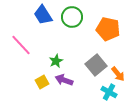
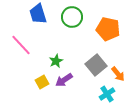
blue trapezoid: moved 5 px left, 1 px up; rotated 15 degrees clockwise
purple arrow: rotated 54 degrees counterclockwise
cyan cross: moved 2 px left, 2 px down; rotated 28 degrees clockwise
